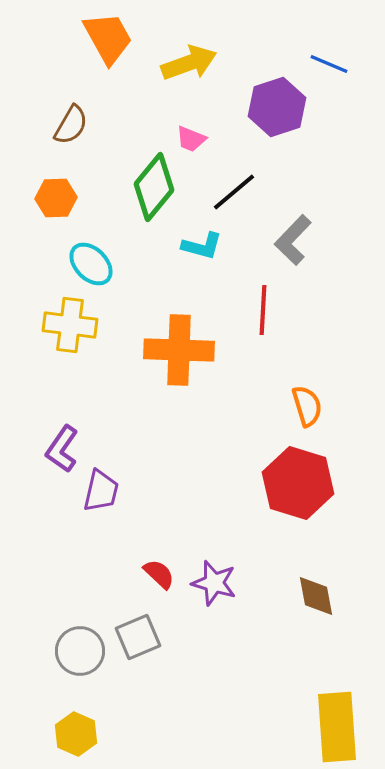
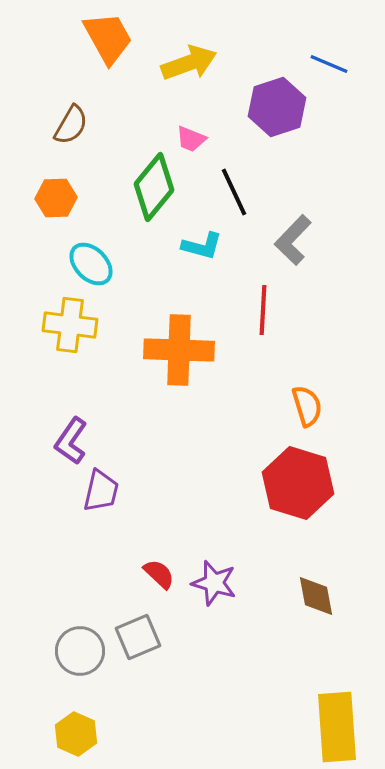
black line: rotated 75 degrees counterclockwise
purple L-shape: moved 9 px right, 8 px up
